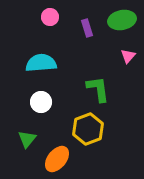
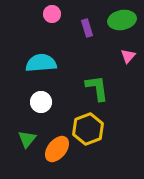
pink circle: moved 2 px right, 3 px up
green L-shape: moved 1 px left, 1 px up
orange ellipse: moved 10 px up
